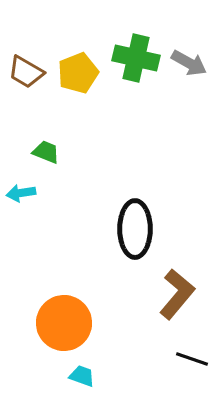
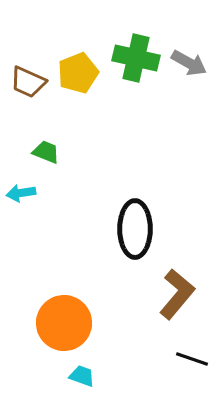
brown trapezoid: moved 2 px right, 10 px down; rotated 6 degrees counterclockwise
